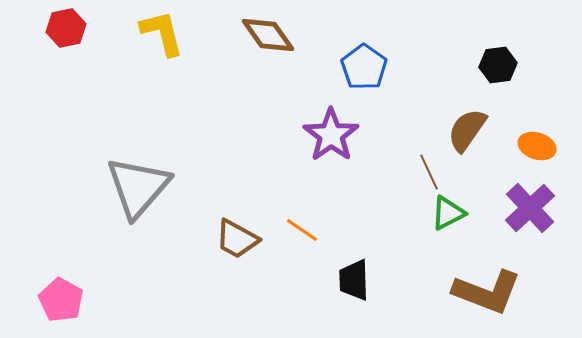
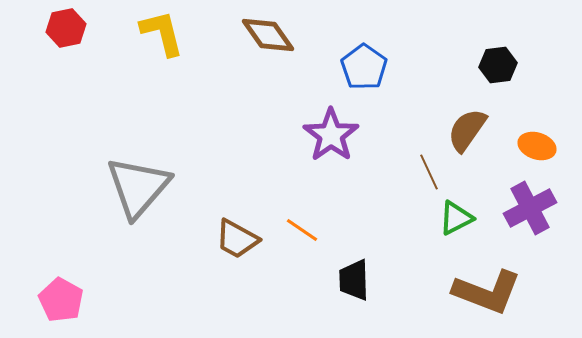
purple cross: rotated 15 degrees clockwise
green triangle: moved 8 px right, 5 px down
